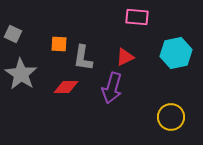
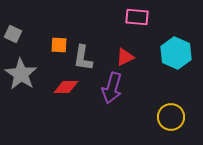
orange square: moved 1 px down
cyan hexagon: rotated 24 degrees counterclockwise
